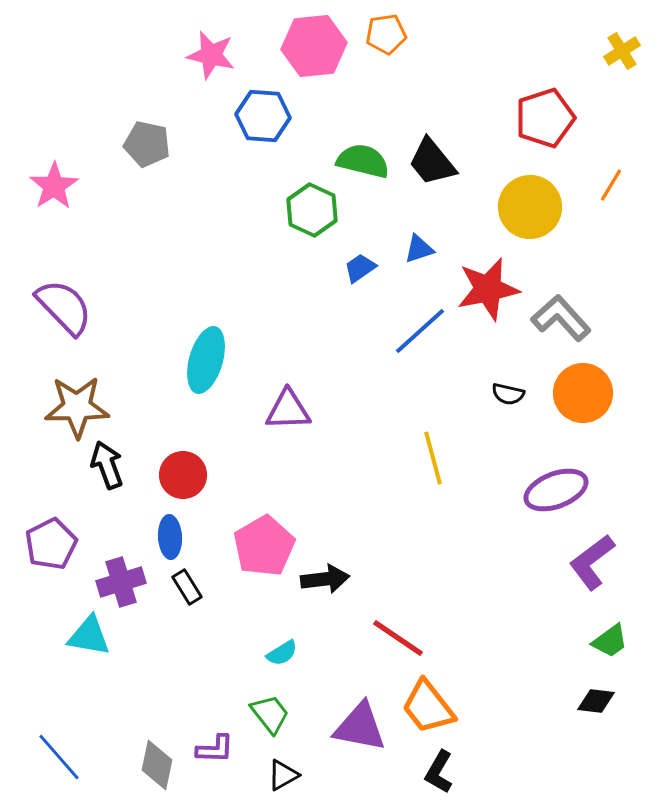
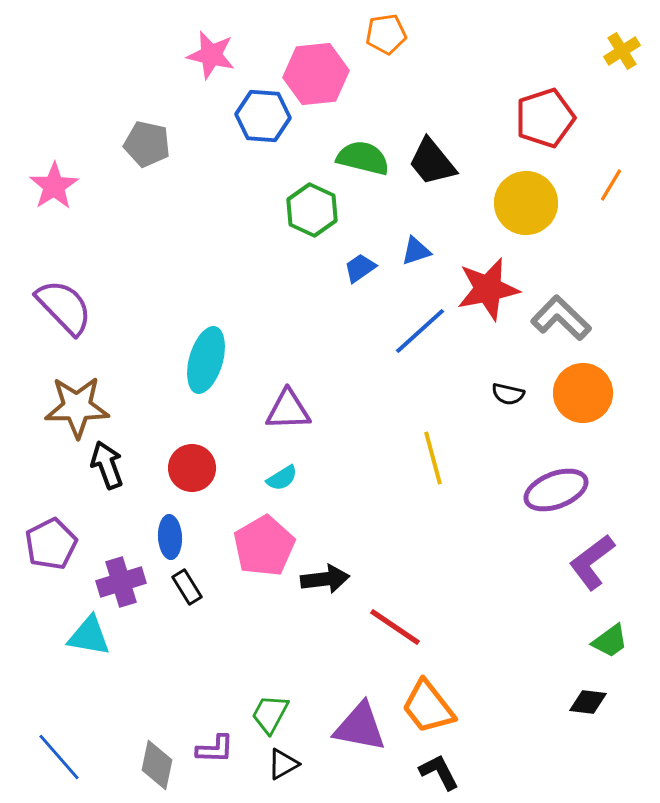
pink hexagon at (314, 46): moved 2 px right, 28 px down
green semicircle at (363, 161): moved 3 px up
yellow circle at (530, 207): moved 4 px left, 4 px up
blue triangle at (419, 249): moved 3 px left, 2 px down
gray L-shape at (561, 318): rotated 4 degrees counterclockwise
red circle at (183, 475): moved 9 px right, 7 px up
red line at (398, 638): moved 3 px left, 11 px up
cyan semicircle at (282, 653): moved 175 px up
black diamond at (596, 701): moved 8 px left, 1 px down
green trapezoid at (270, 714): rotated 114 degrees counterclockwise
black L-shape at (439, 772): rotated 123 degrees clockwise
black triangle at (283, 775): moved 11 px up
